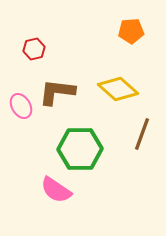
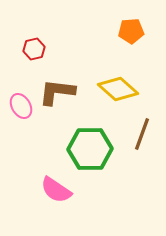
green hexagon: moved 10 px right
